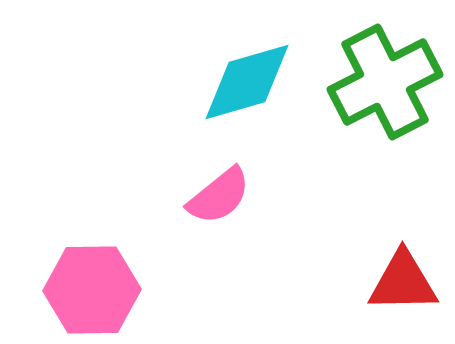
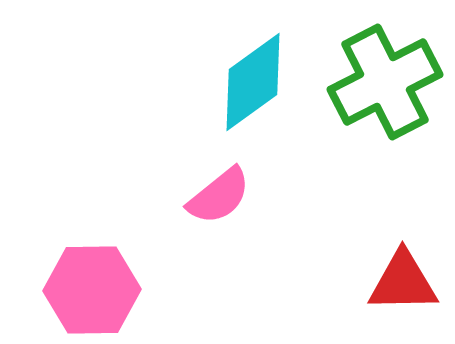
cyan diamond: moved 6 px right; rotated 20 degrees counterclockwise
